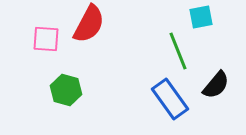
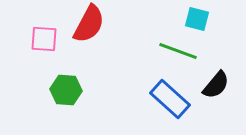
cyan square: moved 4 px left, 2 px down; rotated 25 degrees clockwise
pink square: moved 2 px left
green line: rotated 48 degrees counterclockwise
green hexagon: rotated 12 degrees counterclockwise
blue rectangle: rotated 12 degrees counterclockwise
